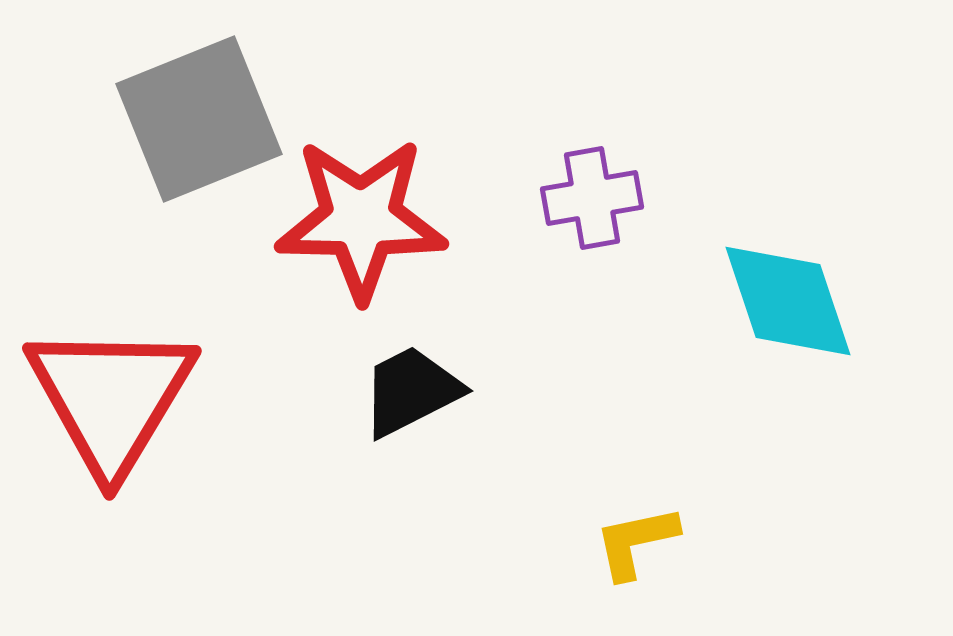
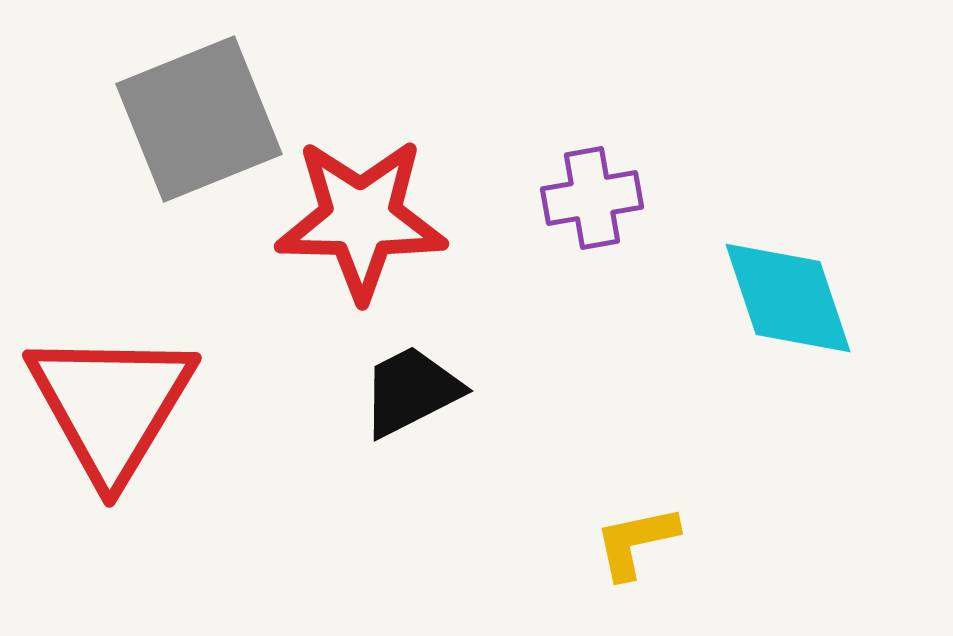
cyan diamond: moved 3 px up
red triangle: moved 7 px down
